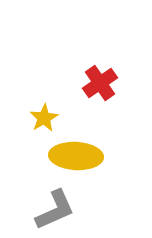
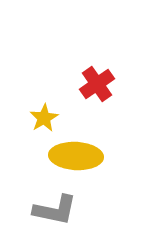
red cross: moved 3 px left, 1 px down
gray L-shape: rotated 36 degrees clockwise
